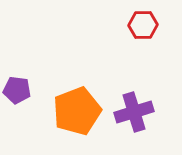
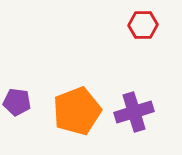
purple pentagon: moved 12 px down
